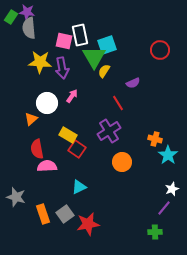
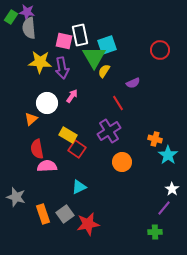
white star: rotated 16 degrees counterclockwise
